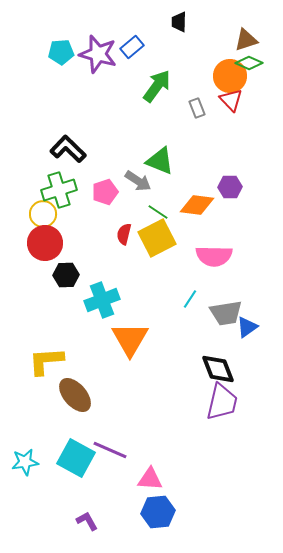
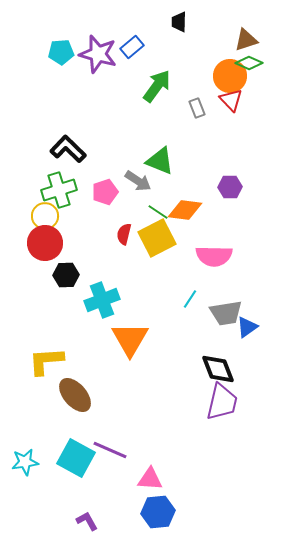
orange diamond: moved 12 px left, 5 px down
yellow circle: moved 2 px right, 2 px down
